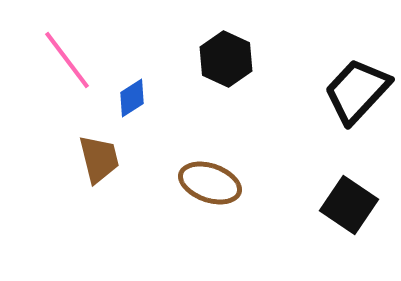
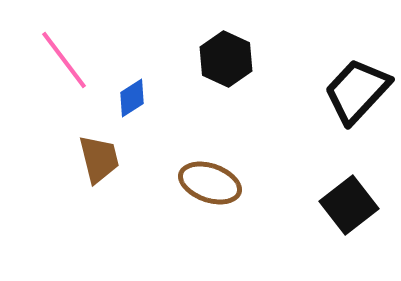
pink line: moved 3 px left
black square: rotated 18 degrees clockwise
